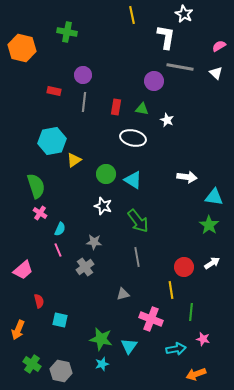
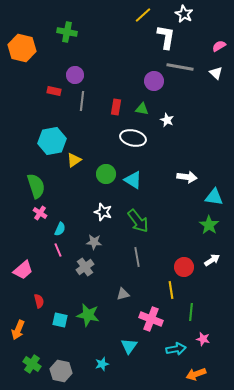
yellow line at (132, 15): moved 11 px right; rotated 60 degrees clockwise
purple circle at (83, 75): moved 8 px left
gray line at (84, 102): moved 2 px left, 1 px up
white star at (103, 206): moved 6 px down
white arrow at (212, 263): moved 3 px up
green star at (101, 339): moved 13 px left, 24 px up
